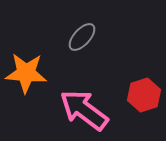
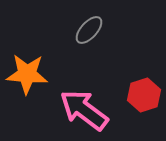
gray ellipse: moved 7 px right, 7 px up
orange star: moved 1 px right, 1 px down
